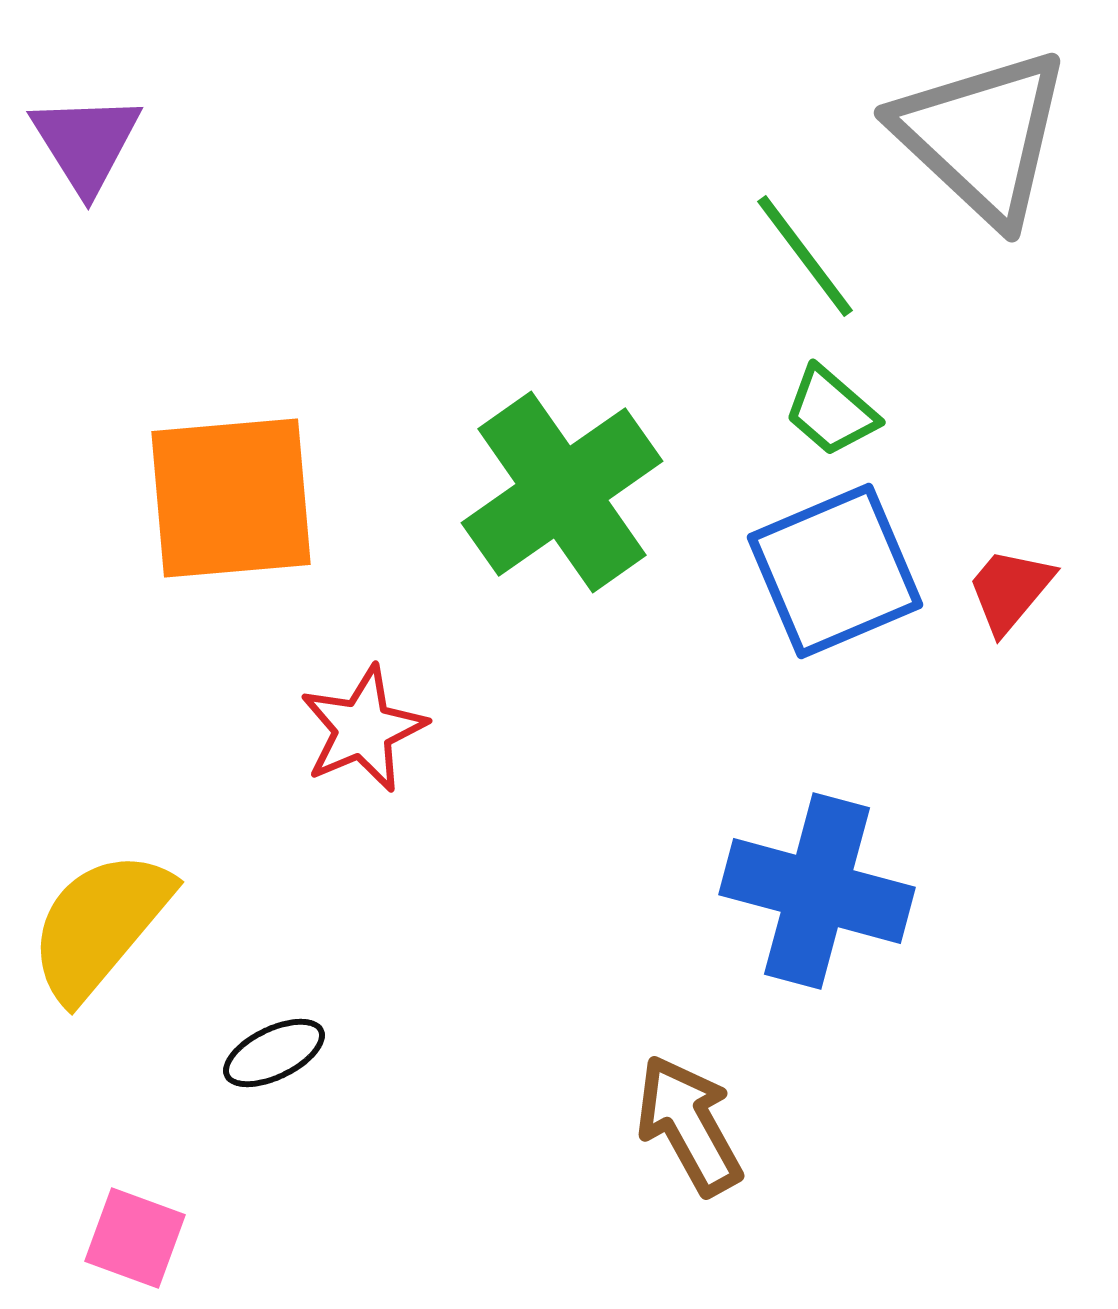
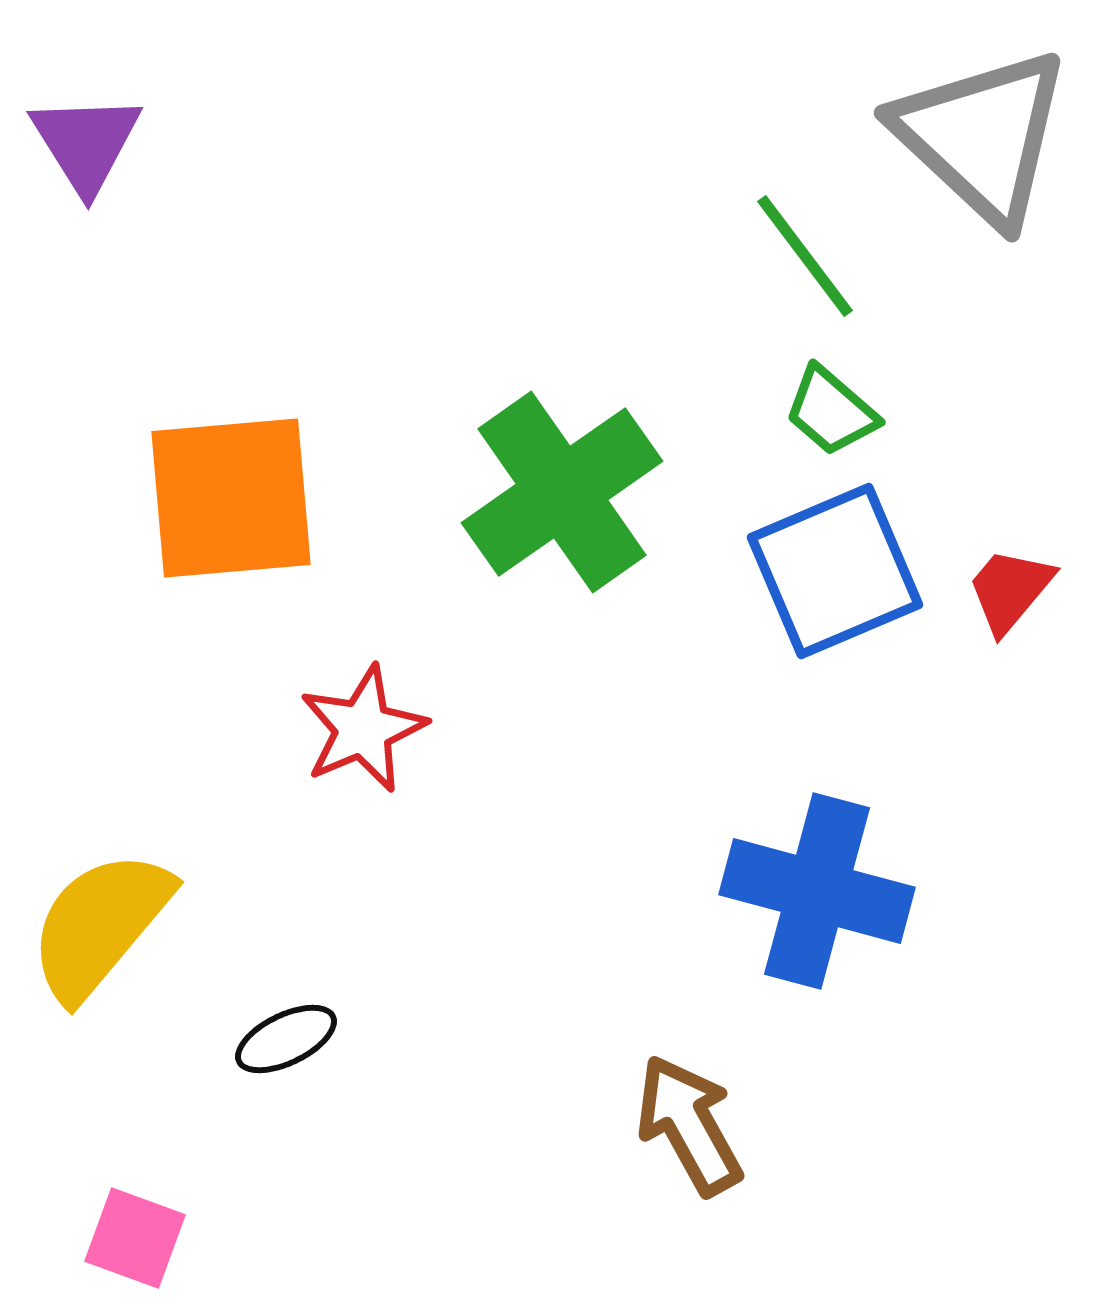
black ellipse: moved 12 px right, 14 px up
